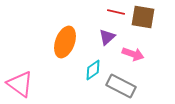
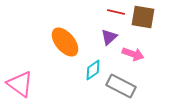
purple triangle: moved 2 px right
orange ellipse: rotated 60 degrees counterclockwise
